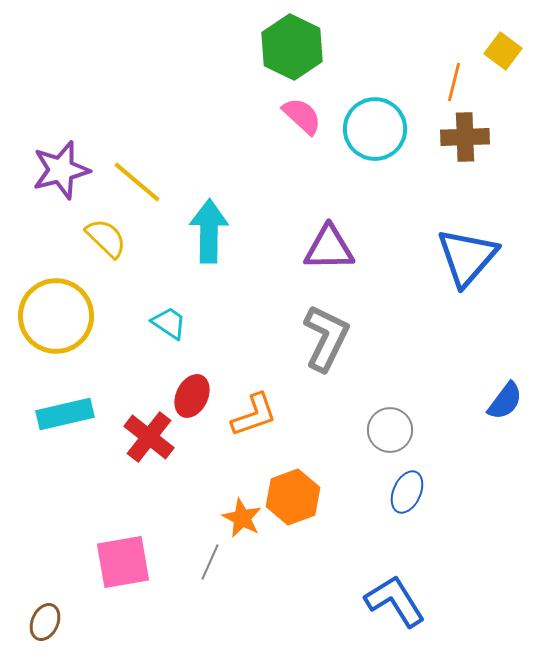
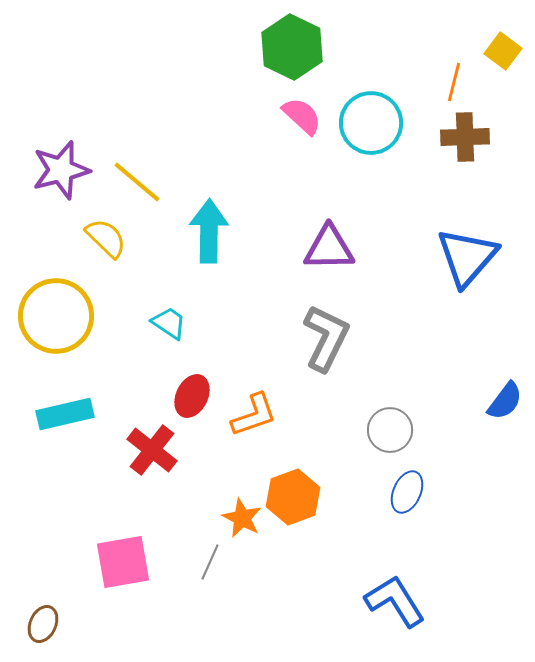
cyan circle: moved 4 px left, 6 px up
red cross: moved 3 px right, 13 px down
brown ellipse: moved 2 px left, 2 px down
